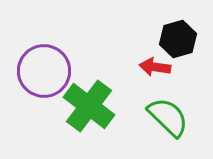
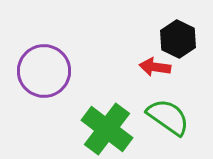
black hexagon: rotated 18 degrees counterclockwise
green cross: moved 18 px right, 23 px down
green semicircle: rotated 9 degrees counterclockwise
